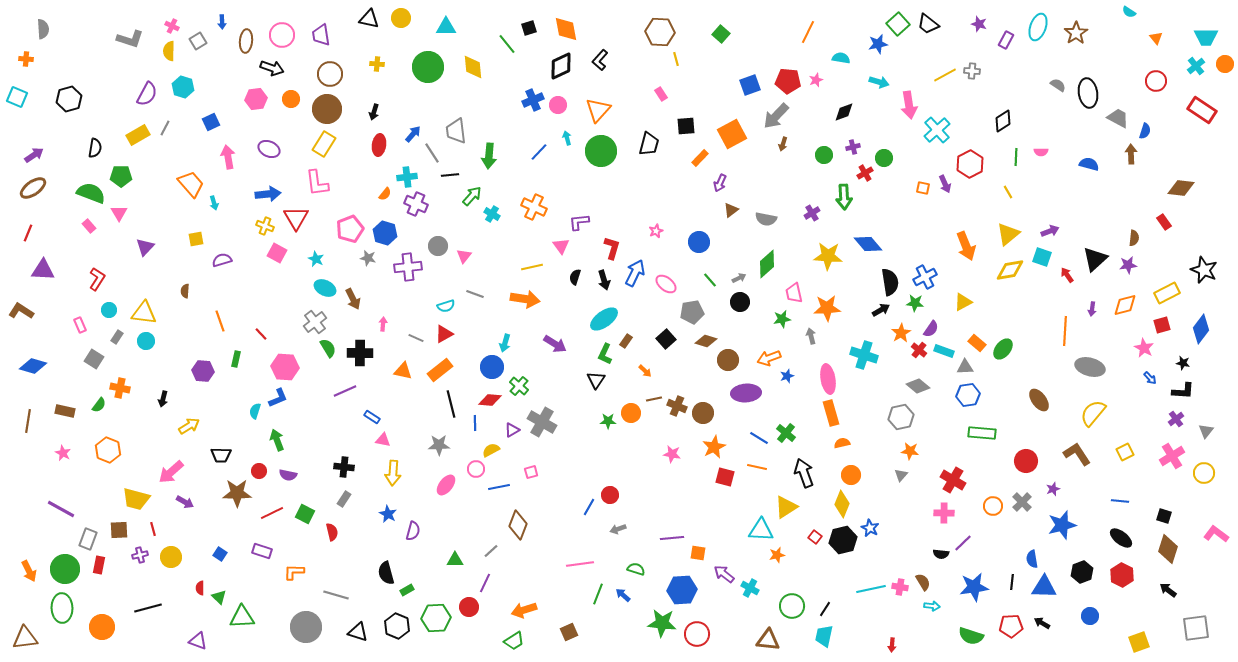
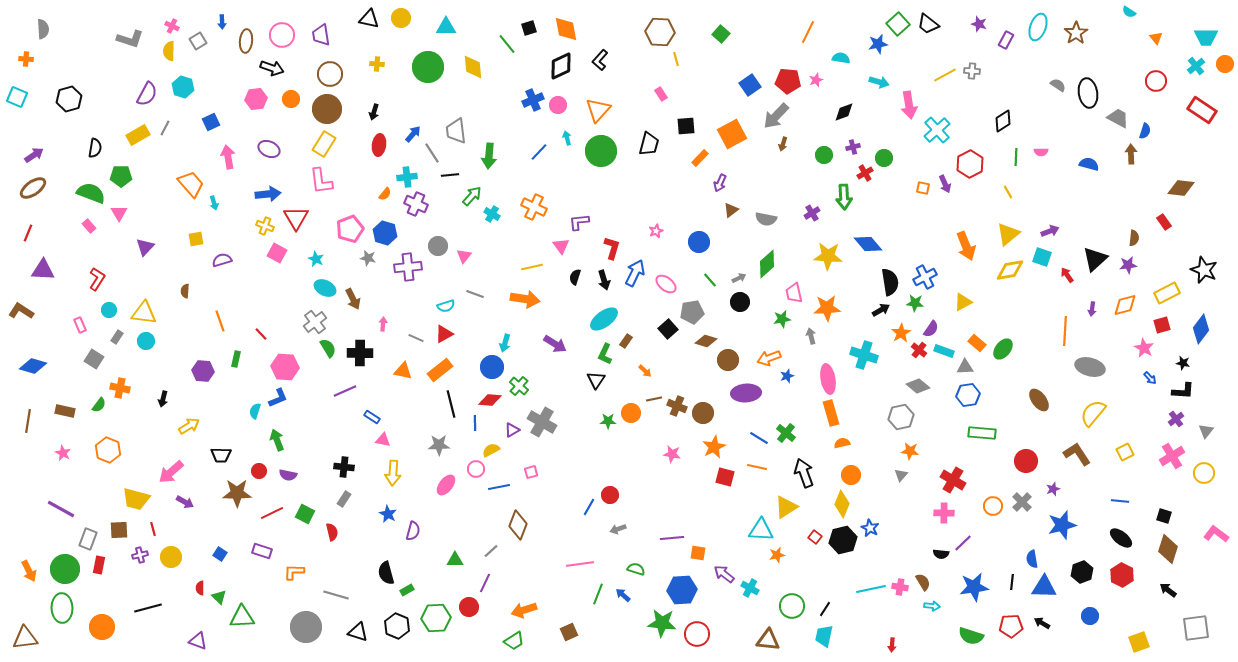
blue square at (750, 85): rotated 15 degrees counterclockwise
pink L-shape at (317, 183): moved 4 px right, 2 px up
black square at (666, 339): moved 2 px right, 10 px up
